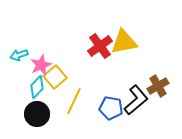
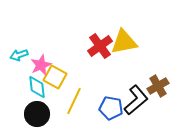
yellow square: rotated 20 degrees counterclockwise
cyan diamond: rotated 50 degrees counterclockwise
